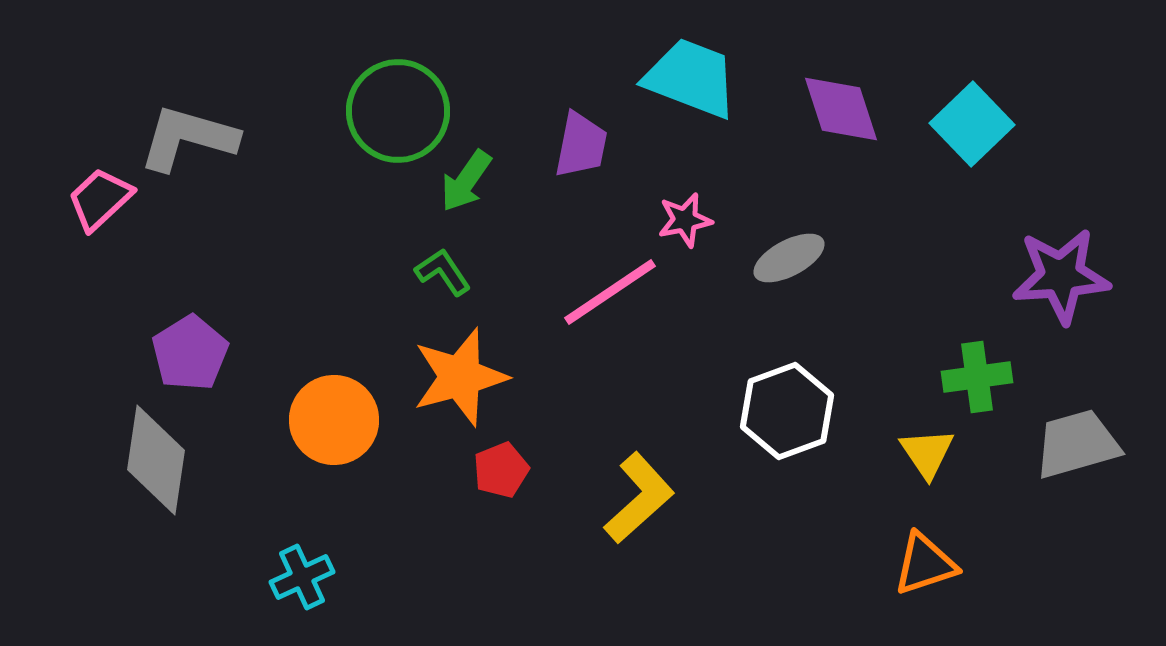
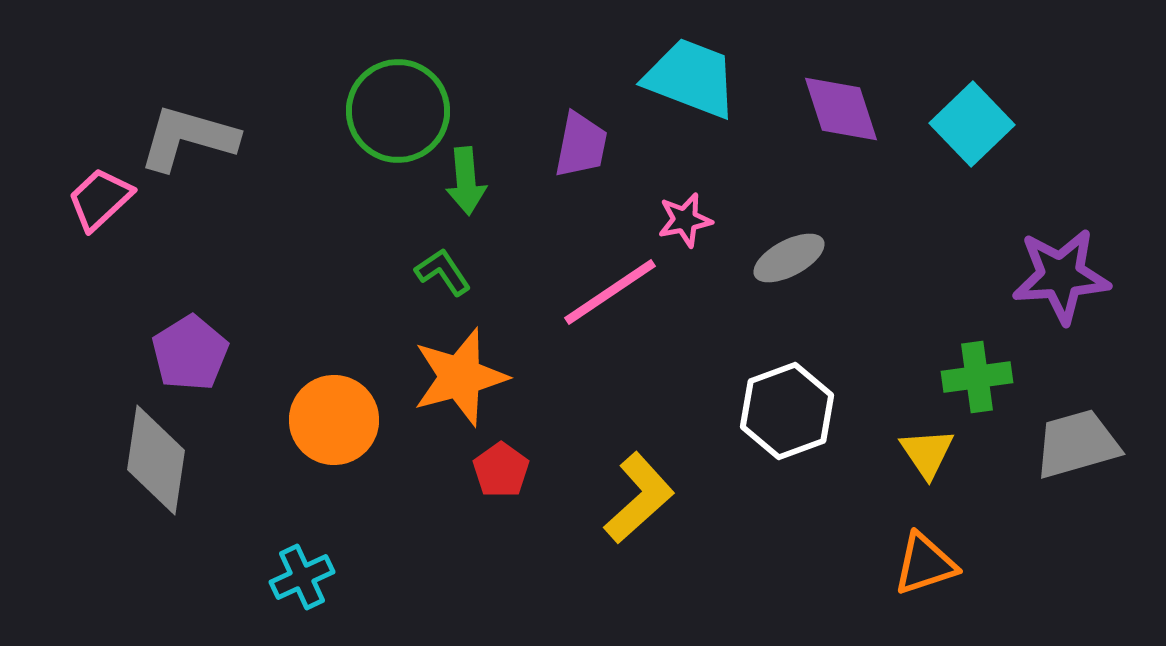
green arrow: rotated 40 degrees counterclockwise
red pentagon: rotated 14 degrees counterclockwise
